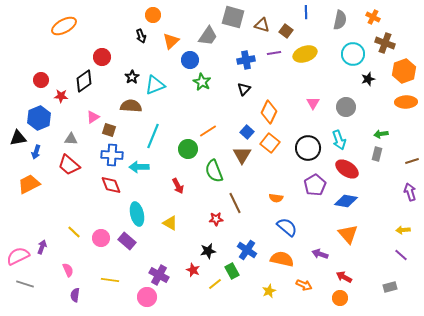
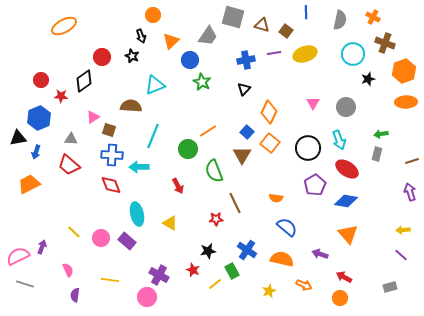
black star at (132, 77): moved 21 px up; rotated 16 degrees counterclockwise
